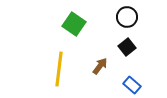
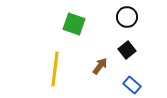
green square: rotated 15 degrees counterclockwise
black square: moved 3 px down
yellow line: moved 4 px left
